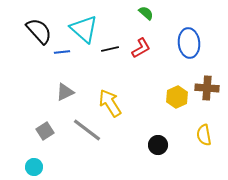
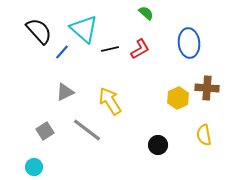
red L-shape: moved 1 px left, 1 px down
blue line: rotated 42 degrees counterclockwise
yellow hexagon: moved 1 px right, 1 px down
yellow arrow: moved 2 px up
